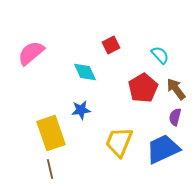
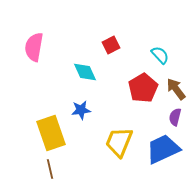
pink semicircle: moved 3 px right, 6 px up; rotated 40 degrees counterclockwise
